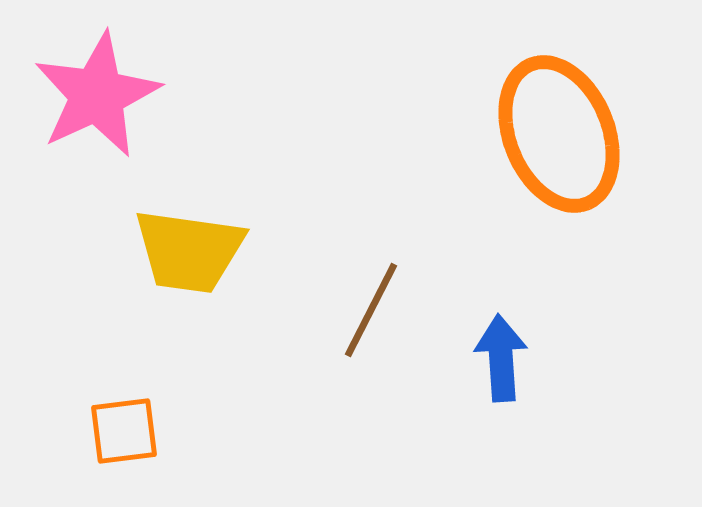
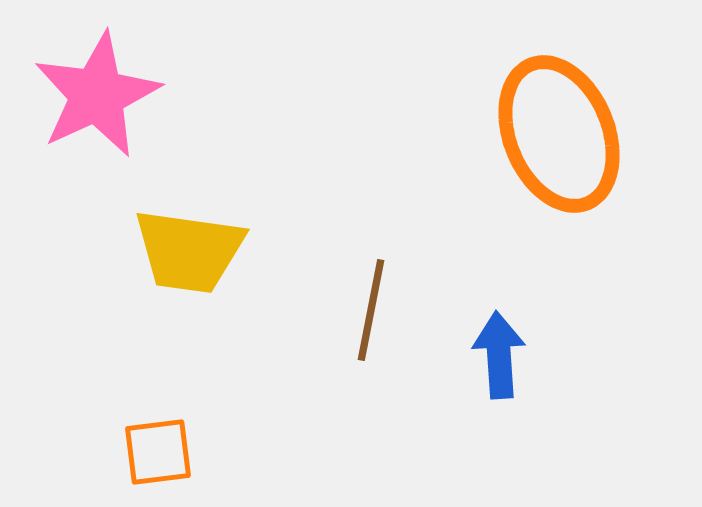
brown line: rotated 16 degrees counterclockwise
blue arrow: moved 2 px left, 3 px up
orange square: moved 34 px right, 21 px down
